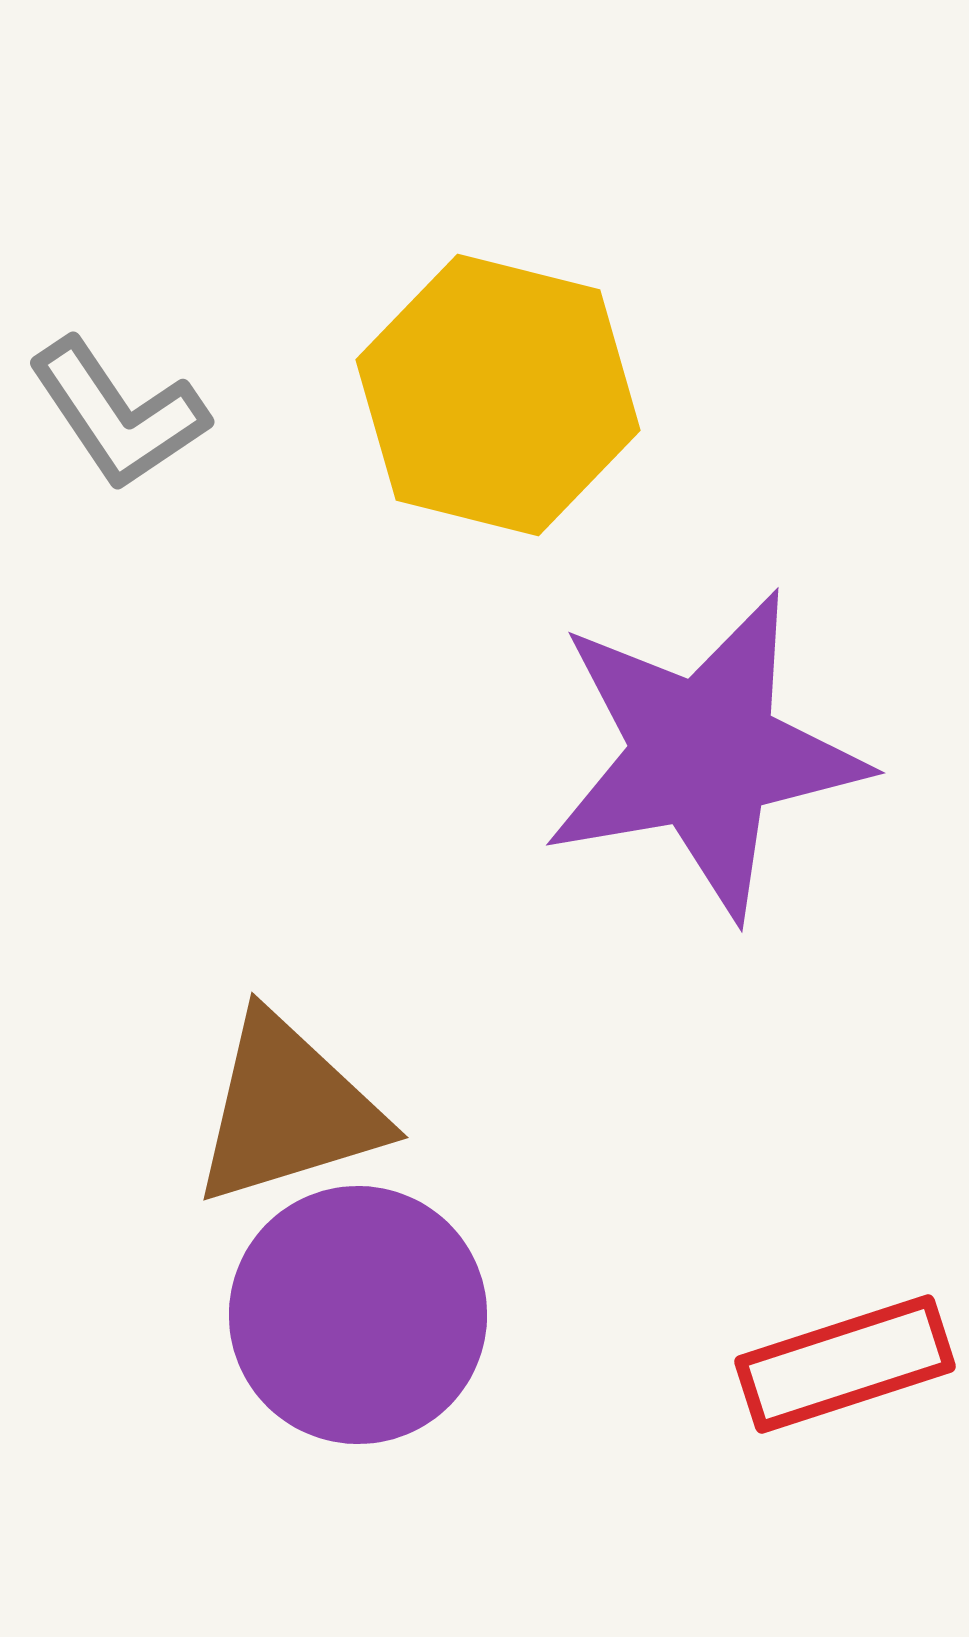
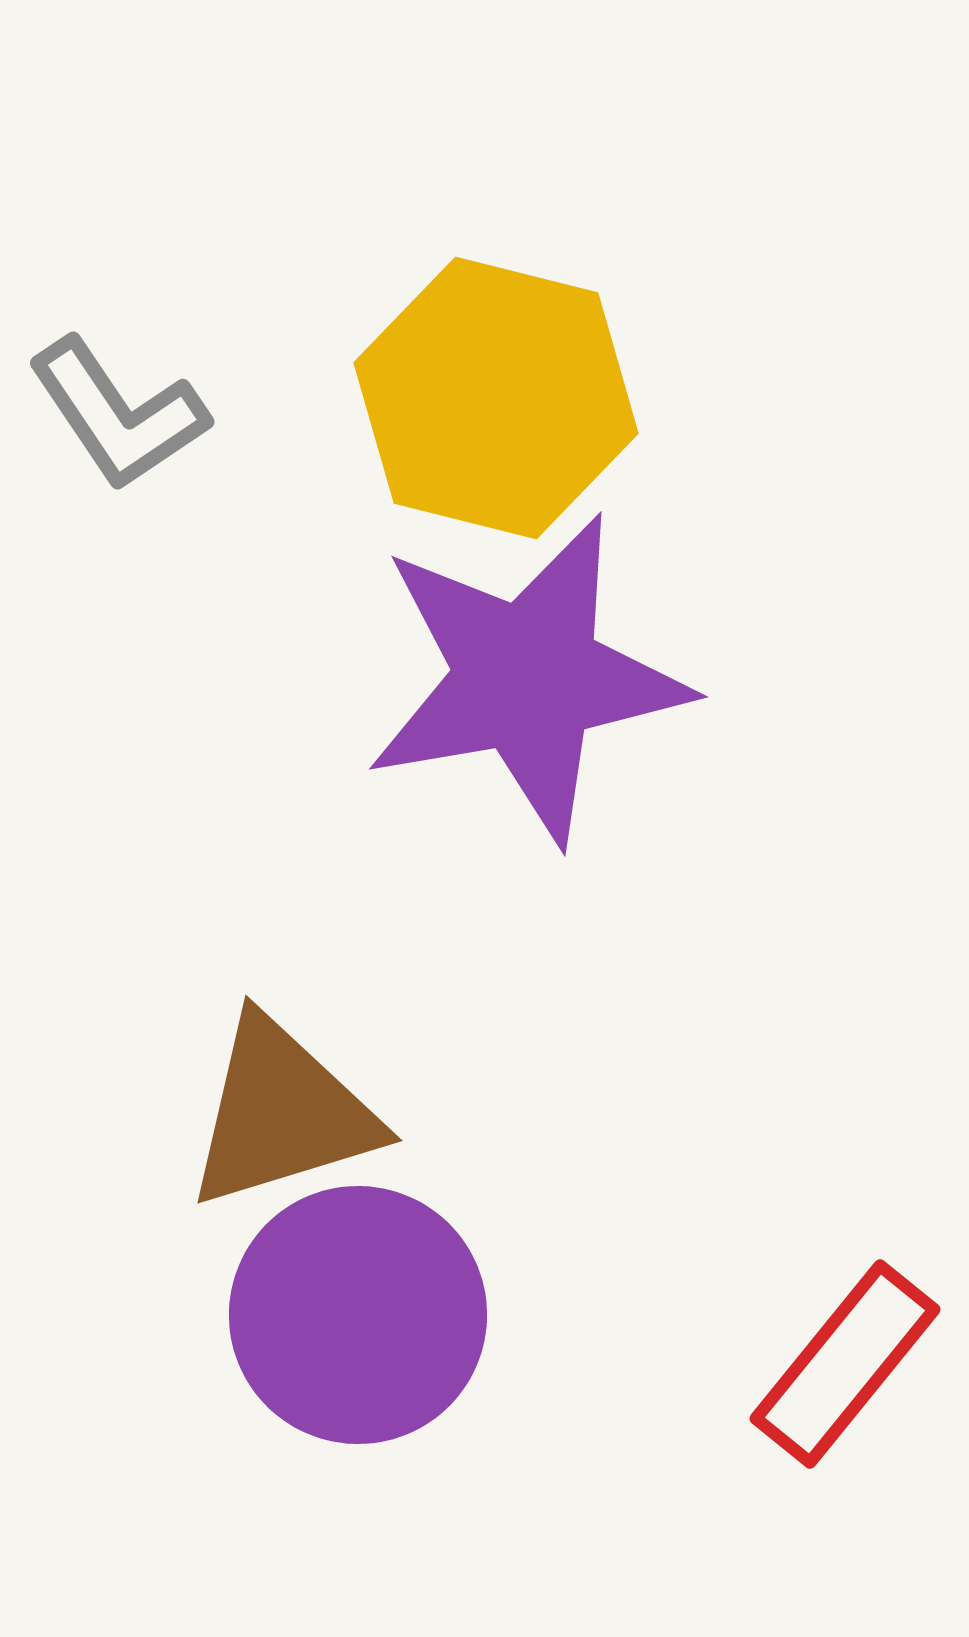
yellow hexagon: moved 2 px left, 3 px down
purple star: moved 177 px left, 76 px up
brown triangle: moved 6 px left, 3 px down
red rectangle: rotated 33 degrees counterclockwise
